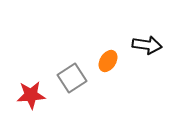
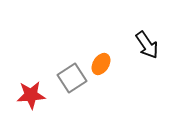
black arrow: rotated 48 degrees clockwise
orange ellipse: moved 7 px left, 3 px down
